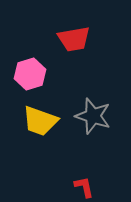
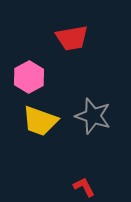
red trapezoid: moved 2 px left, 1 px up
pink hexagon: moved 1 px left, 3 px down; rotated 12 degrees counterclockwise
red L-shape: rotated 15 degrees counterclockwise
